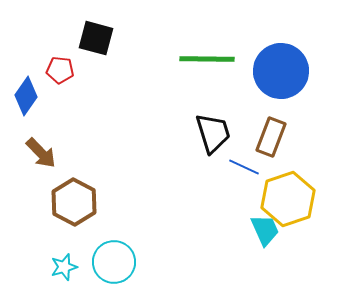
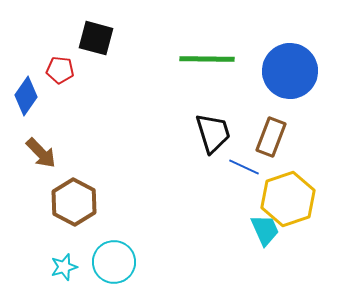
blue circle: moved 9 px right
